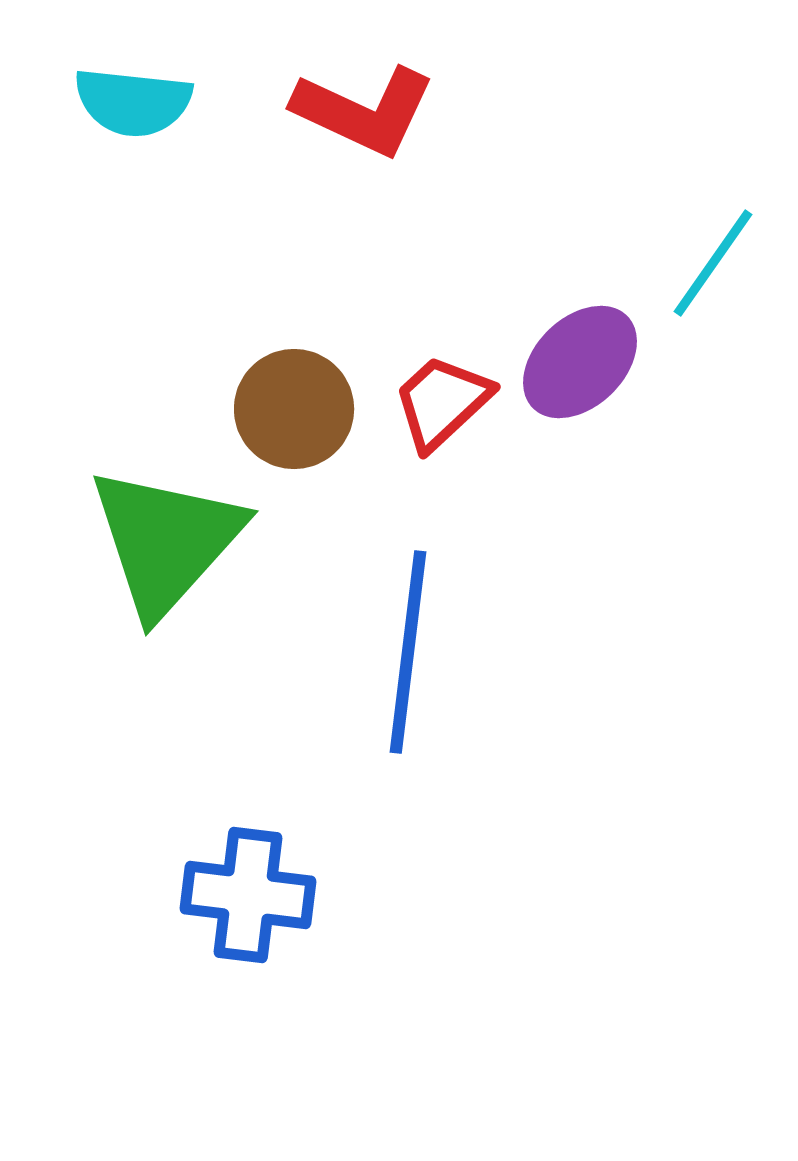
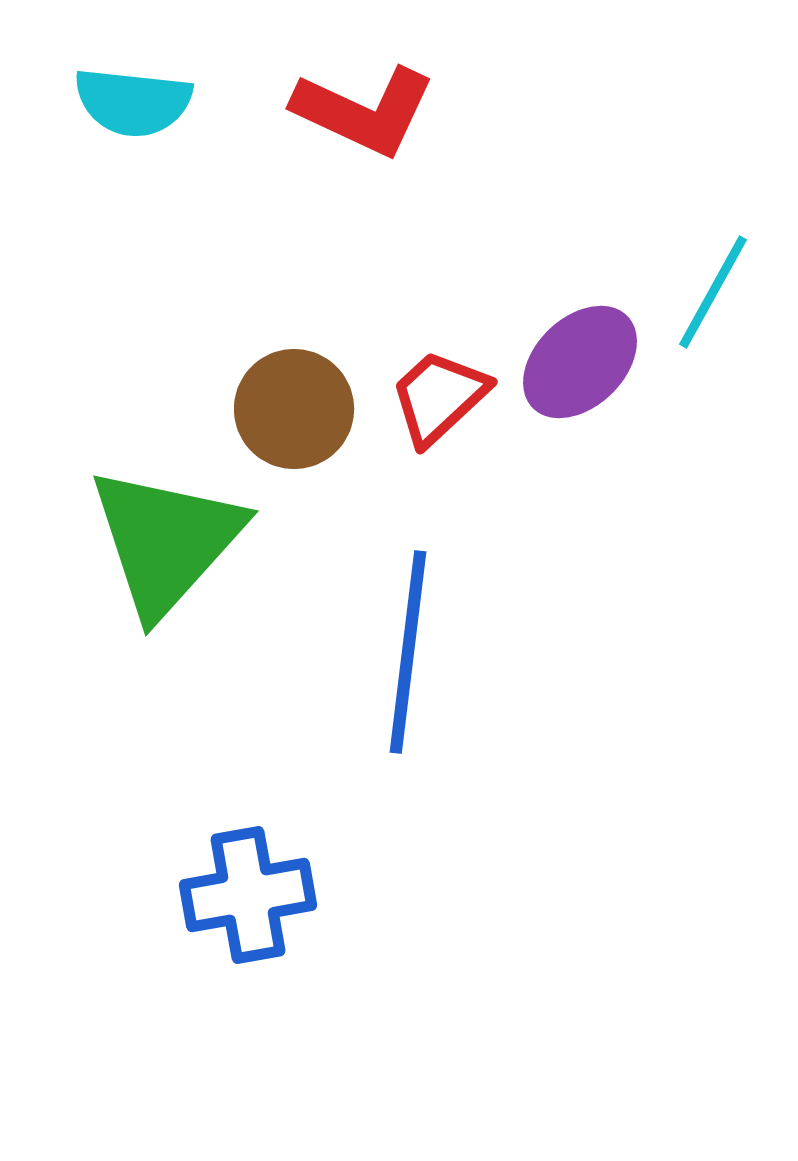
cyan line: moved 29 px down; rotated 6 degrees counterclockwise
red trapezoid: moved 3 px left, 5 px up
blue cross: rotated 17 degrees counterclockwise
